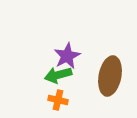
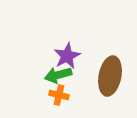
orange cross: moved 1 px right, 5 px up
